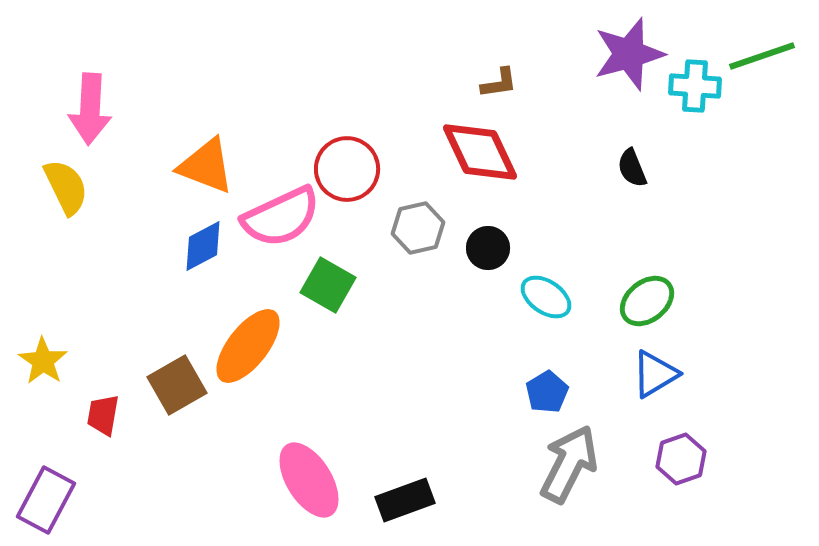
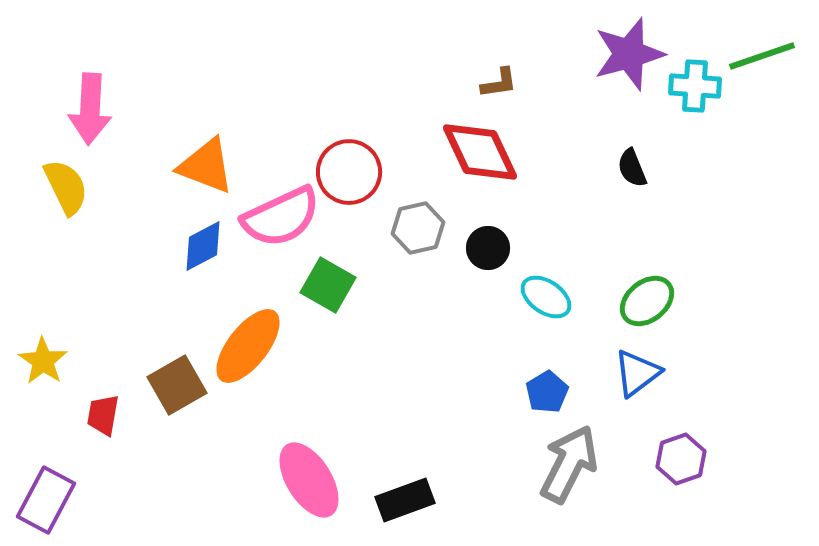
red circle: moved 2 px right, 3 px down
blue triangle: moved 18 px left, 1 px up; rotated 6 degrees counterclockwise
